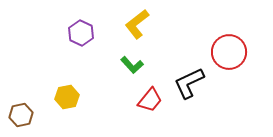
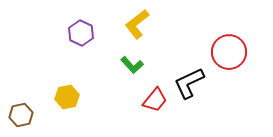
red trapezoid: moved 5 px right
